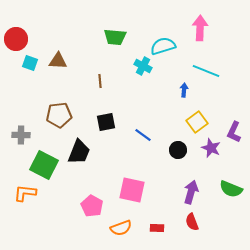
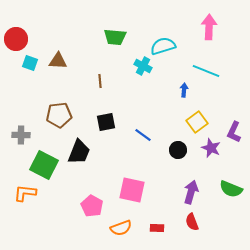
pink arrow: moved 9 px right, 1 px up
